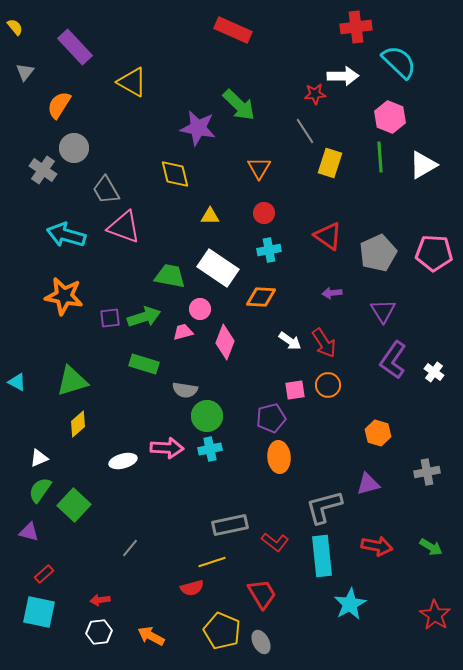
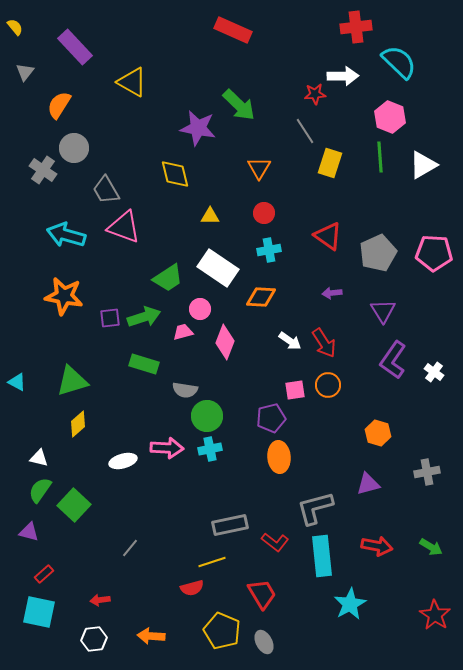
green trapezoid at (170, 276): moved 2 px left, 2 px down; rotated 136 degrees clockwise
white triangle at (39, 458): rotated 36 degrees clockwise
gray L-shape at (324, 507): moved 9 px left, 1 px down
white hexagon at (99, 632): moved 5 px left, 7 px down
orange arrow at (151, 636): rotated 24 degrees counterclockwise
gray ellipse at (261, 642): moved 3 px right
